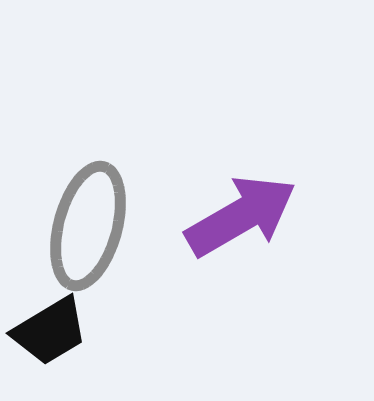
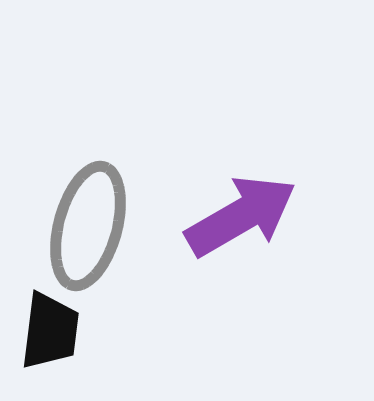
black trapezoid: rotated 52 degrees counterclockwise
